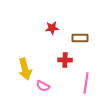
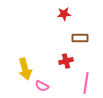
red star: moved 12 px right, 14 px up
red cross: moved 1 px right, 1 px down; rotated 16 degrees counterclockwise
pink semicircle: moved 1 px left
